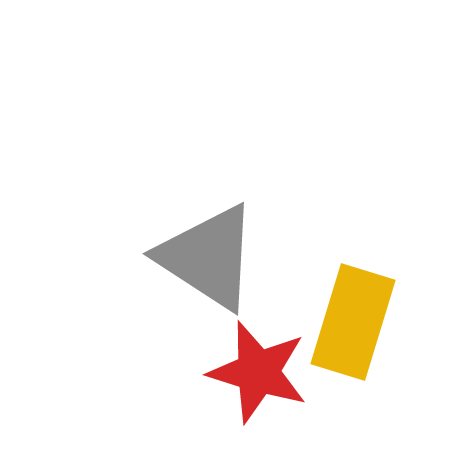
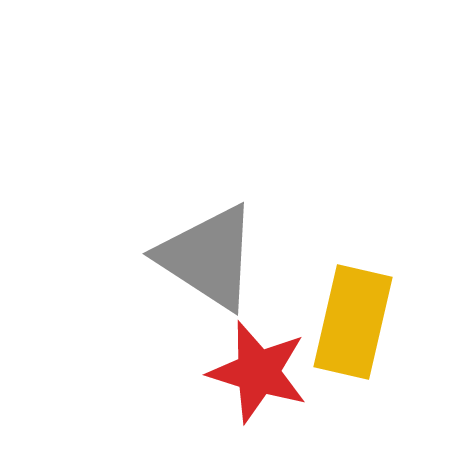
yellow rectangle: rotated 4 degrees counterclockwise
